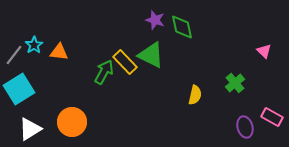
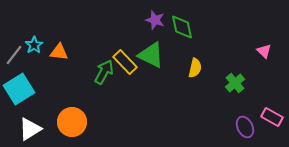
yellow semicircle: moved 27 px up
purple ellipse: rotated 10 degrees counterclockwise
